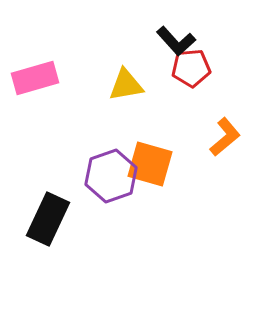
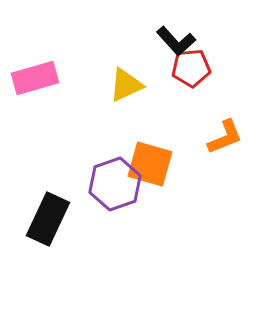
yellow triangle: rotated 15 degrees counterclockwise
orange L-shape: rotated 18 degrees clockwise
purple hexagon: moved 4 px right, 8 px down
